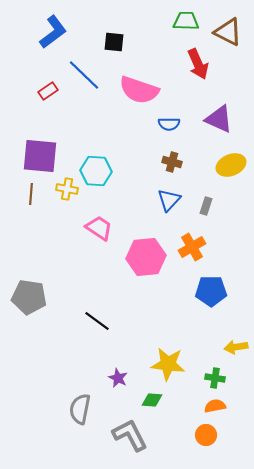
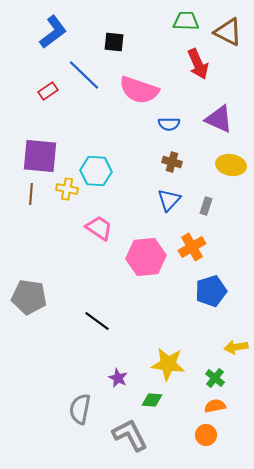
yellow ellipse: rotated 32 degrees clockwise
blue pentagon: rotated 16 degrees counterclockwise
green cross: rotated 30 degrees clockwise
